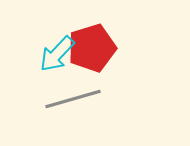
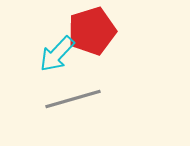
red pentagon: moved 17 px up
